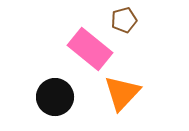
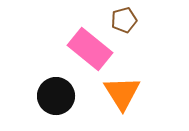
orange triangle: rotated 15 degrees counterclockwise
black circle: moved 1 px right, 1 px up
